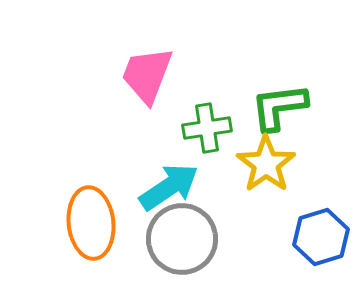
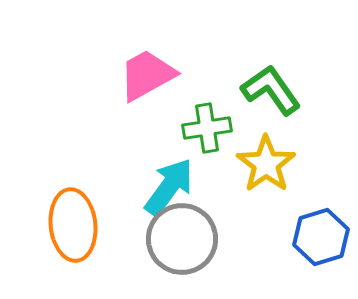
pink trapezoid: rotated 40 degrees clockwise
green L-shape: moved 8 px left, 17 px up; rotated 62 degrees clockwise
cyan arrow: rotated 20 degrees counterclockwise
orange ellipse: moved 18 px left, 2 px down
